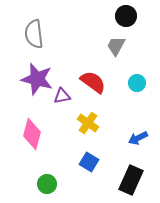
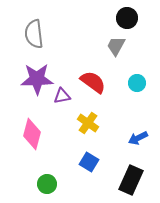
black circle: moved 1 px right, 2 px down
purple star: rotated 16 degrees counterclockwise
